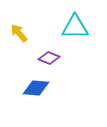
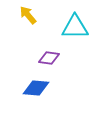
yellow arrow: moved 9 px right, 18 px up
purple diamond: rotated 15 degrees counterclockwise
